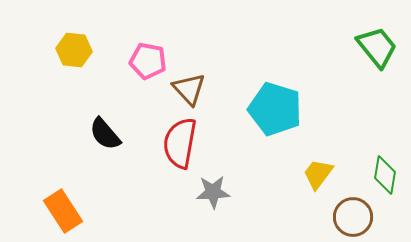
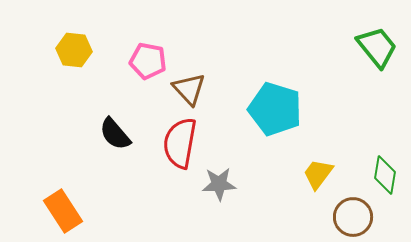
black semicircle: moved 10 px right
gray star: moved 6 px right, 8 px up
